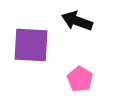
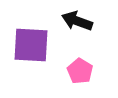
pink pentagon: moved 8 px up
